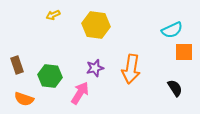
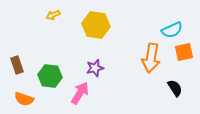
orange square: rotated 12 degrees counterclockwise
orange arrow: moved 20 px right, 11 px up
